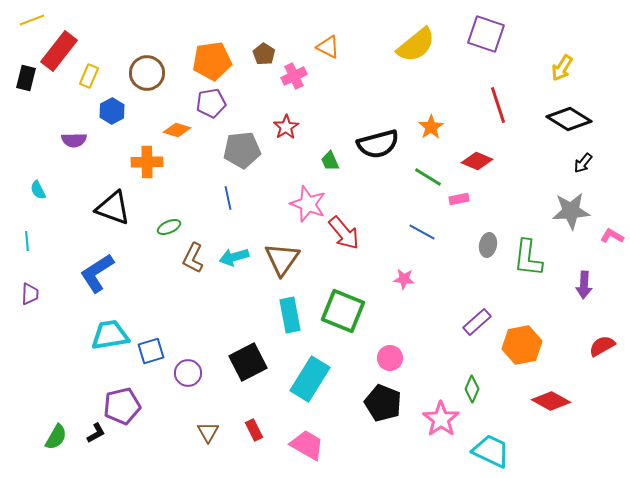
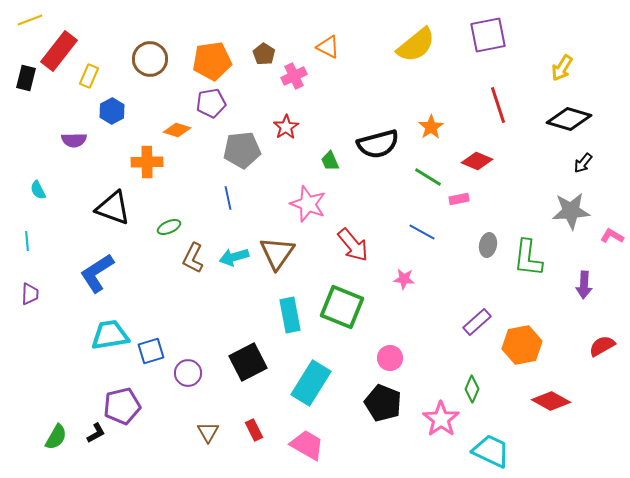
yellow line at (32, 20): moved 2 px left
purple square at (486, 34): moved 2 px right, 1 px down; rotated 30 degrees counterclockwise
brown circle at (147, 73): moved 3 px right, 14 px up
black diamond at (569, 119): rotated 15 degrees counterclockwise
red arrow at (344, 233): moved 9 px right, 12 px down
brown triangle at (282, 259): moved 5 px left, 6 px up
green square at (343, 311): moved 1 px left, 4 px up
cyan rectangle at (310, 379): moved 1 px right, 4 px down
